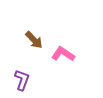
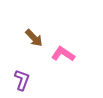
brown arrow: moved 2 px up
